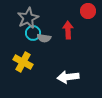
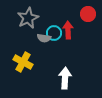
red circle: moved 3 px down
cyan circle: moved 21 px right
white arrow: moved 3 px left, 1 px down; rotated 100 degrees clockwise
